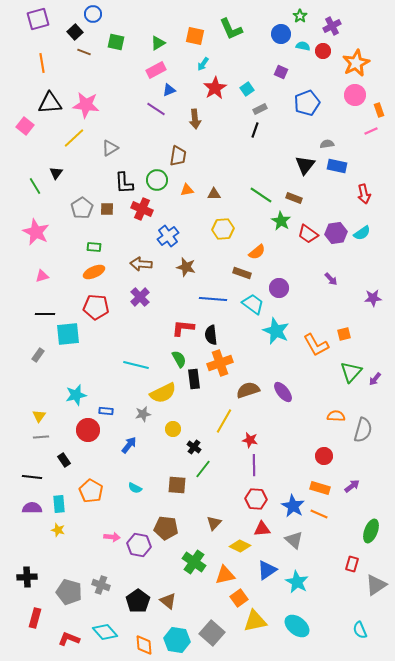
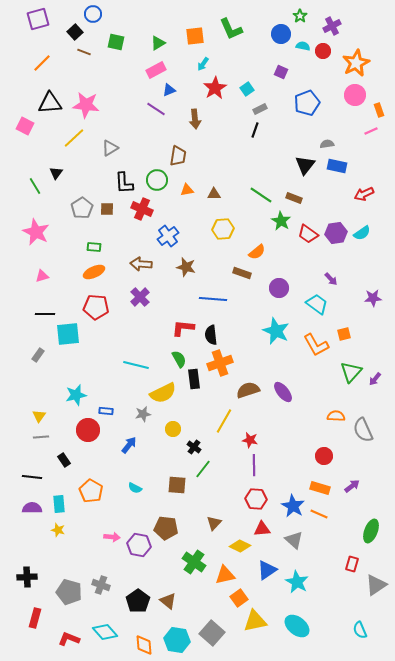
orange square at (195, 36): rotated 18 degrees counterclockwise
orange line at (42, 63): rotated 54 degrees clockwise
pink square at (25, 126): rotated 12 degrees counterclockwise
red arrow at (364, 194): rotated 78 degrees clockwise
cyan trapezoid at (253, 304): moved 64 px right
gray semicircle at (363, 430): rotated 140 degrees clockwise
